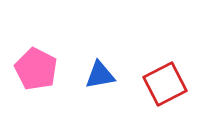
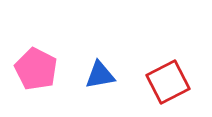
red square: moved 3 px right, 2 px up
